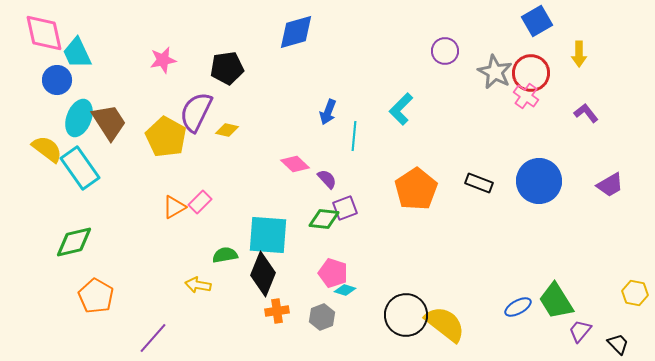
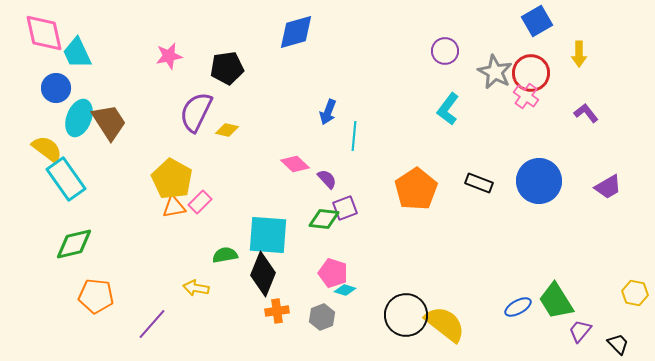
pink star at (163, 60): moved 6 px right, 4 px up
blue circle at (57, 80): moved 1 px left, 8 px down
cyan L-shape at (401, 109): moved 47 px right; rotated 8 degrees counterclockwise
yellow pentagon at (166, 137): moved 6 px right, 42 px down
cyan rectangle at (80, 168): moved 14 px left, 11 px down
purple trapezoid at (610, 185): moved 2 px left, 2 px down
orange triangle at (174, 207): rotated 20 degrees clockwise
green diamond at (74, 242): moved 2 px down
yellow arrow at (198, 285): moved 2 px left, 3 px down
orange pentagon at (96, 296): rotated 24 degrees counterclockwise
purple line at (153, 338): moved 1 px left, 14 px up
